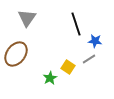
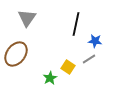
black line: rotated 30 degrees clockwise
